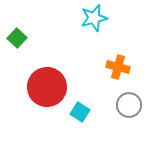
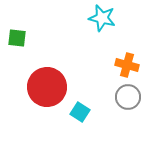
cyan star: moved 8 px right; rotated 28 degrees clockwise
green square: rotated 36 degrees counterclockwise
orange cross: moved 9 px right, 2 px up
gray circle: moved 1 px left, 8 px up
